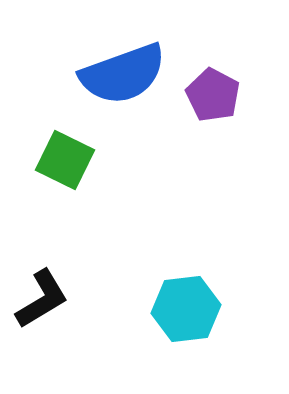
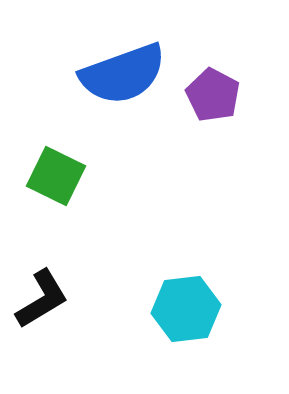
green square: moved 9 px left, 16 px down
